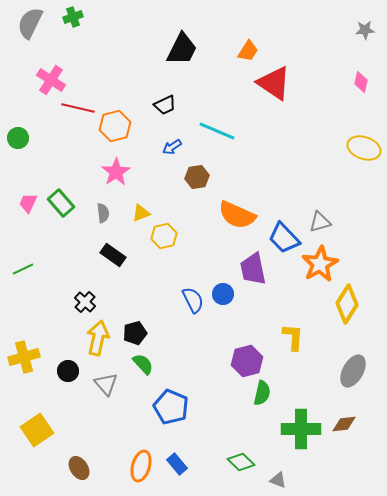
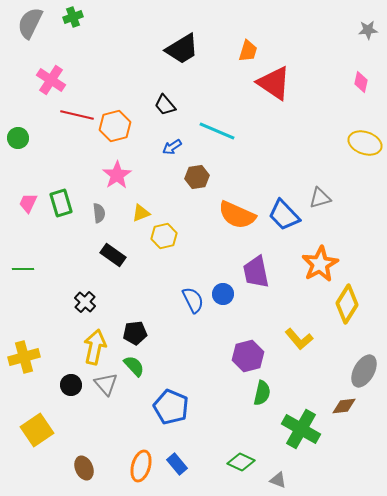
gray star at (365, 30): moved 3 px right
black trapezoid at (182, 49): rotated 33 degrees clockwise
orange trapezoid at (248, 51): rotated 15 degrees counterclockwise
black trapezoid at (165, 105): rotated 75 degrees clockwise
red line at (78, 108): moved 1 px left, 7 px down
yellow ellipse at (364, 148): moved 1 px right, 5 px up
pink star at (116, 172): moved 1 px right, 3 px down
green rectangle at (61, 203): rotated 24 degrees clockwise
gray semicircle at (103, 213): moved 4 px left
gray triangle at (320, 222): moved 24 px up
blue trapezoid at (284, 238): moved 23 px up
green line at (23, 269): rotated 25 degrees clockwise
purple trapezoid at (253, 269): moved 3 px right, 3 px down
black pentagon at (135, 333): rotated 10 degrees clockwise
yellow L-shape at (293, 337): moved 6 px right, 2 px down; rotated 136 degrees clockwise
yellow arrow at (98, 338): moved 3 px left, 9 px down
purple hexagon at (247, 361): moved 1 px right, 5 px up
green semicircle at (143, 364): moved 9 px left, 2 px down
black circle at (68, 371): moved 3 px right, 14 px down
gray ellipse at (353, 371): moved 11 px right
brown diamond at (344, 424): moved 18 px up
green cross at (301, 429): rotated 30 degrees clockwise
green diamond at (241, 462): rotated 20 degrees counterclockwise
brown ellipse at (79, 468): moved 5 px right; rotated 10 degrees clockwise
